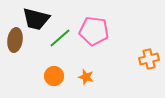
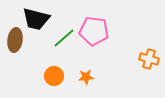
green line: moved 4 px right
orange cross: rotated 30 degrees clockwise
orange star: rotated 21 degrees counterclockwise
